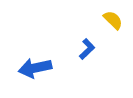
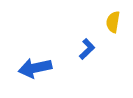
yellow semicircle: moved 2 px down; rotated 125 degrees counterclockwise
